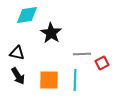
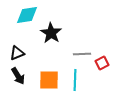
black triangle: rotated 35 degrees counterclockwise
